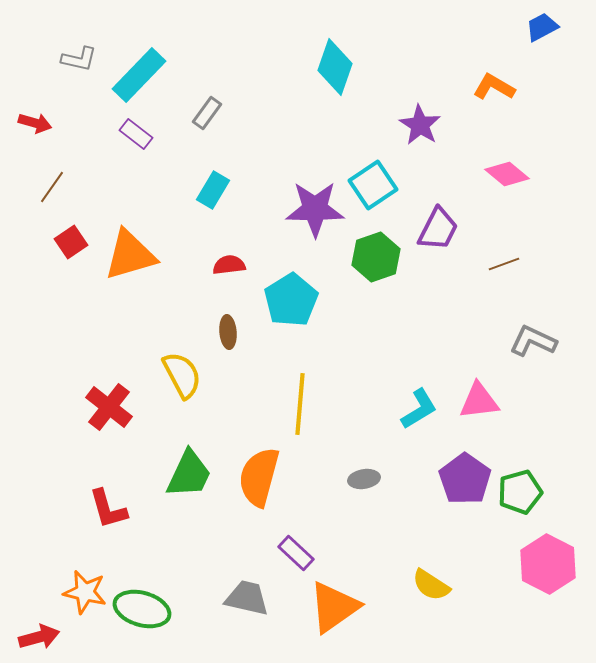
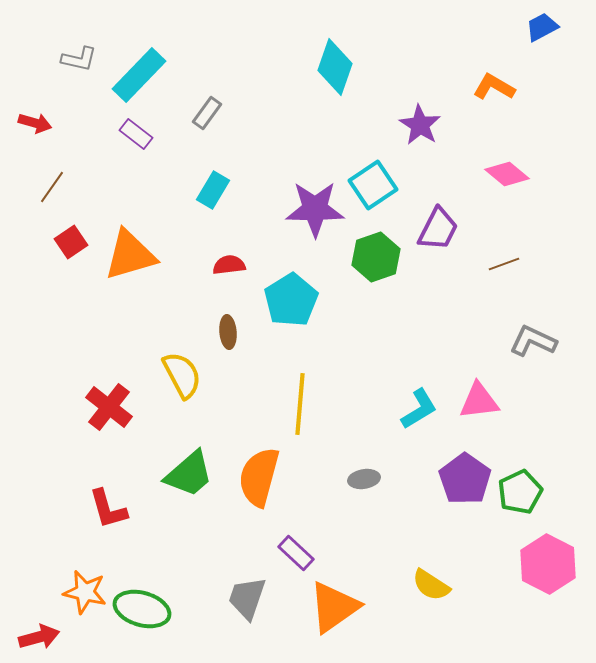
green trapezoid at (189, 474): rotated 24 degrees clockwise
green pentagon at (520, 492): rotated 9 degrees counterclockwise
gray trapezoid at (247, 598): rotated 84 degrees counterclockwise
